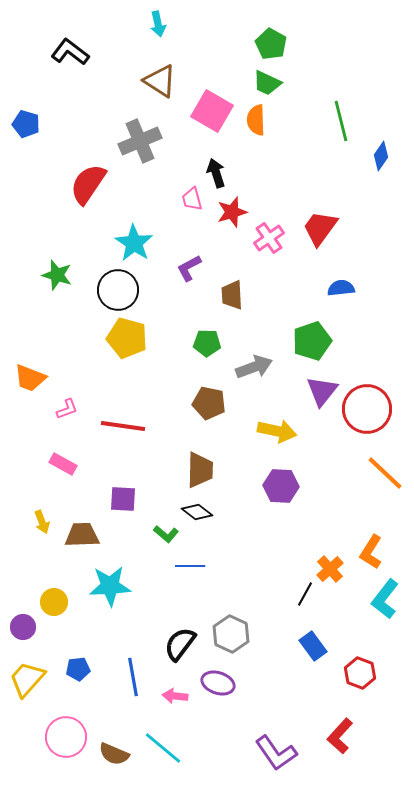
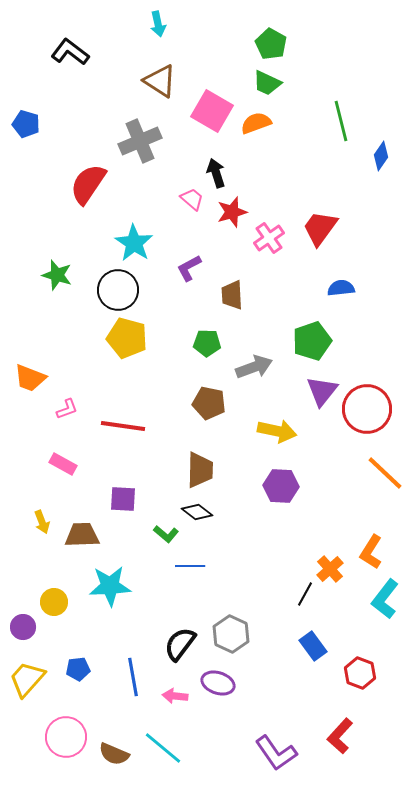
orange semicircle at (256, 120): moved 3 px down; rotated 72 degrees clockwise
pink trapezoid at (192, 199): rotated 145 degrees clockwise
